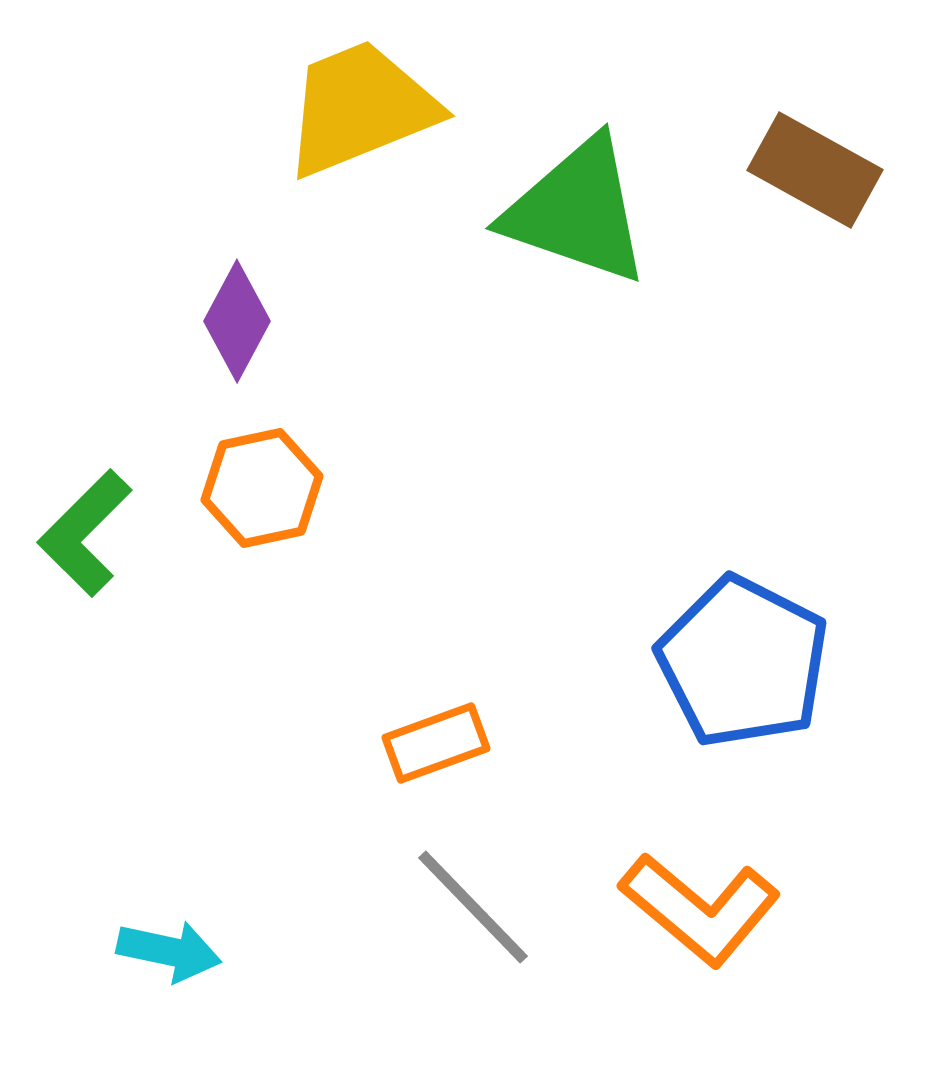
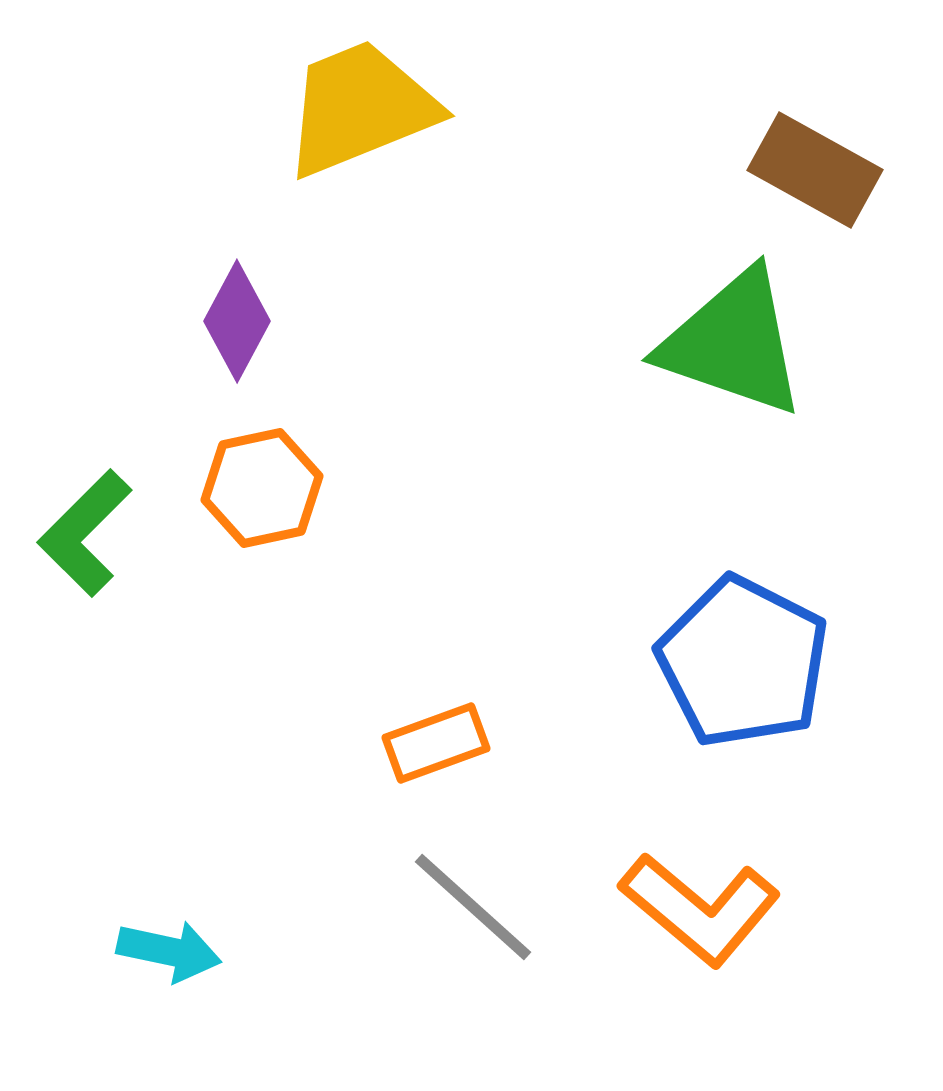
green triangle: moved 156 px right, 132 px down
gray line: rotated 4 degrees counterclockwise
